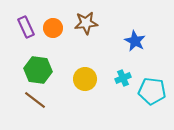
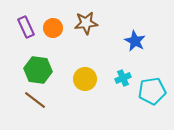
cyan pentagon: rotated 16 degrees counterclockwise
